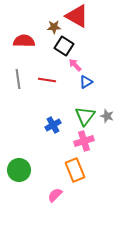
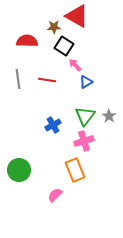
red semicircle: moved 3 px right
gray star: moved 2 px right; rotated 16 degrees clockwise
